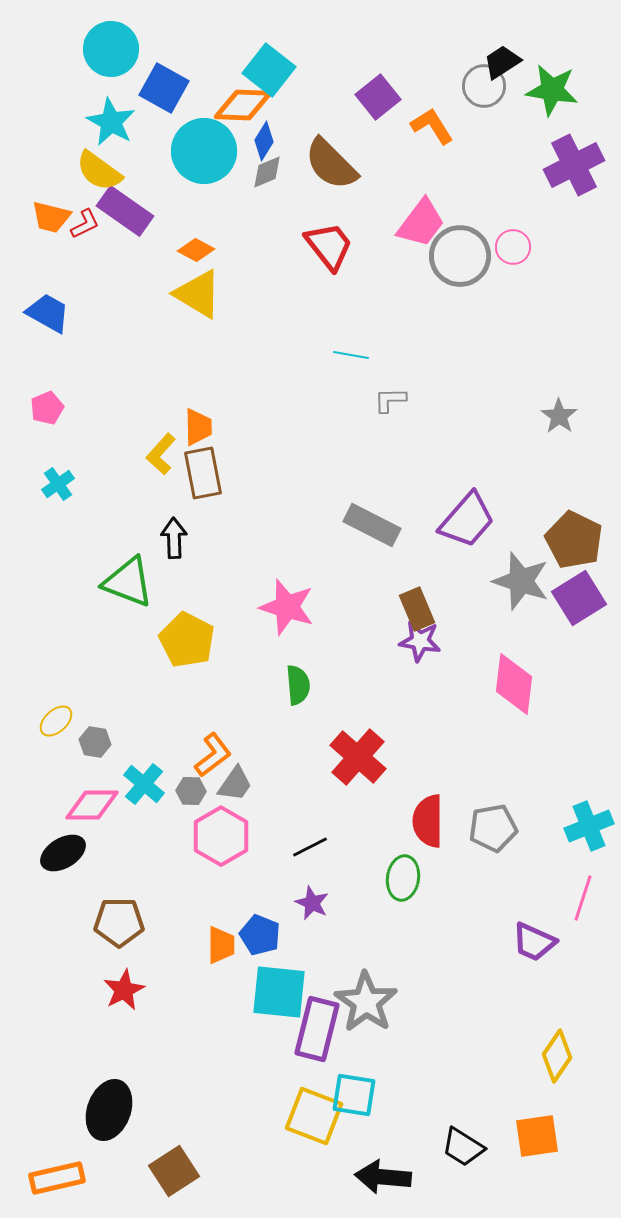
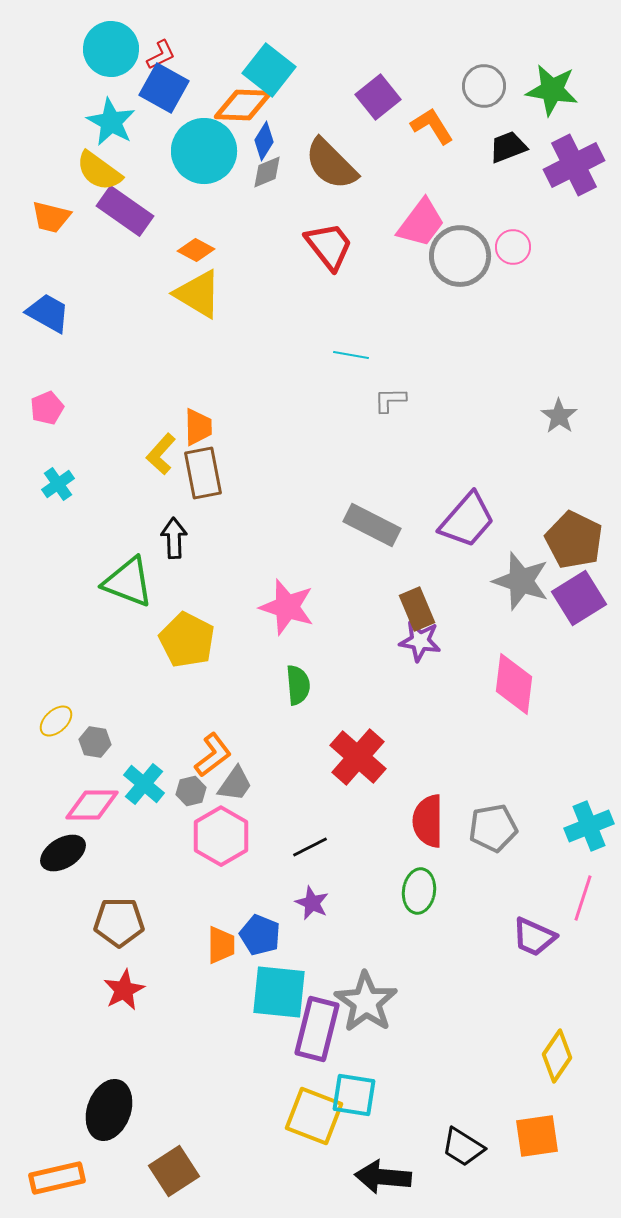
black trapezoid at (502, 62): moved 6 px right, 85 px down; rotated 12 degrees clockwise
red L-shape at (85, 224): moved 76 px right, 169 px up
gray hexagon at (191, 791): rotated 16 degrees counterclockwise
green ellipse at (403, 878): moved 16 px right, 13 px down
purple trapezoid at (534, 942): moved 5 px up
